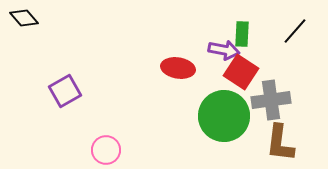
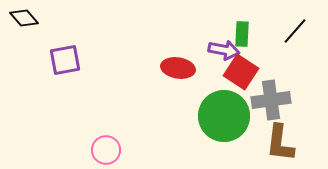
purple square: moved 31 px up; rotated 20 degrees clockwise
